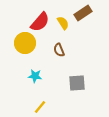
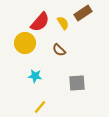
brown semicircle: rotated 24 degrees counterclockwise
